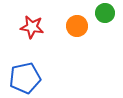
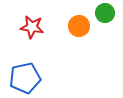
orange circle: moved 2 px right
